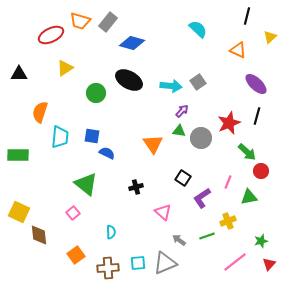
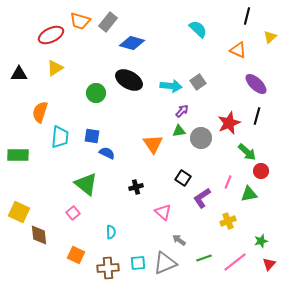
yellow triangle at (65, 68): moved 10 px left
green triangle at (179, 131): rotated 16 degrees counterclockwise
green triangle at (249, 197): moved 3 px up
green line at (207, 236): moved 3 px left, 22 px down
orange square at (76, 255): rotated 30 degrees counterclockwise
